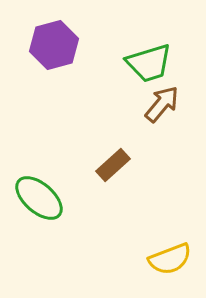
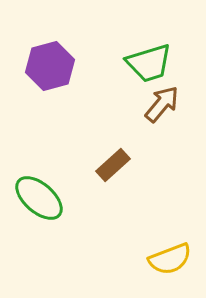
purple hexagon: moved 4 px left, 21 px down
